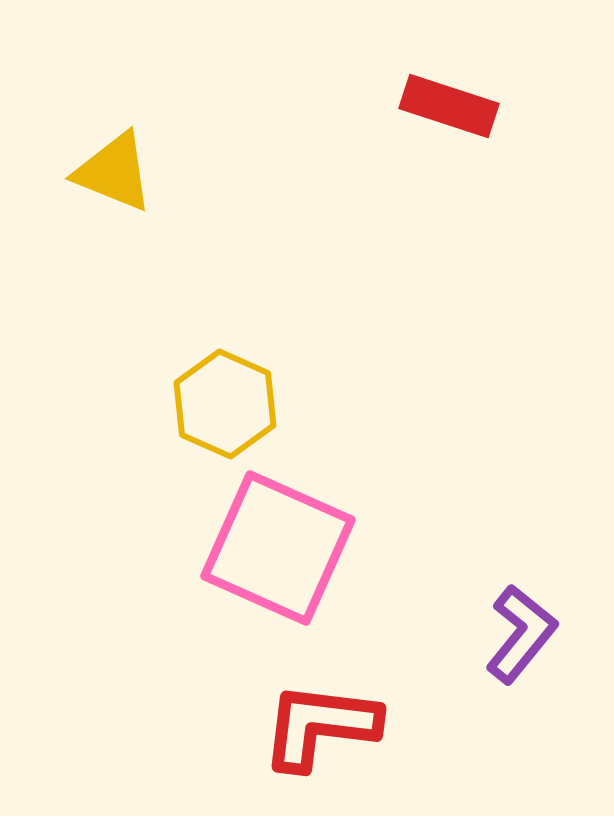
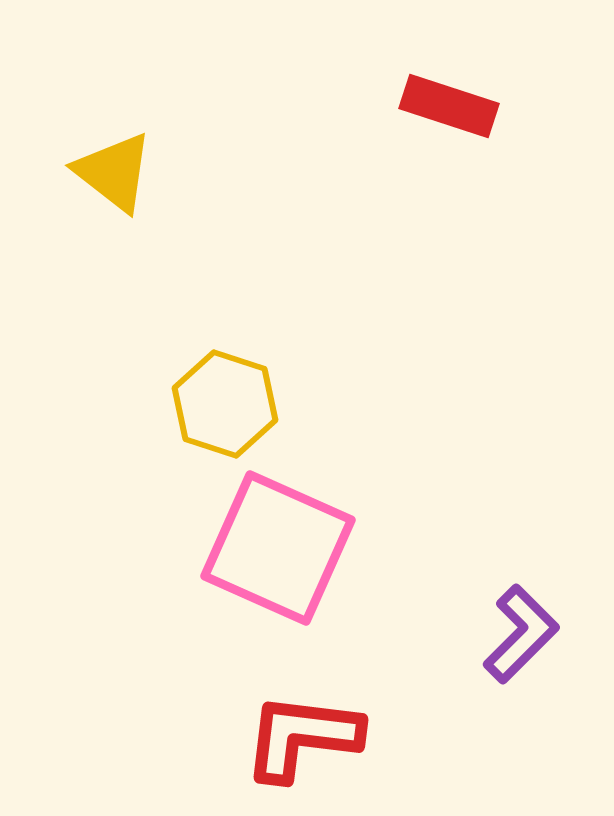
yellow triangle: rotated 16 degrees clockwise
yellow hexagon: rotated 6 degrees counterclockwise
purple L-shape: rotated 6 degrees clockwise
red L-shape: moved 18 px left, 11 px down
